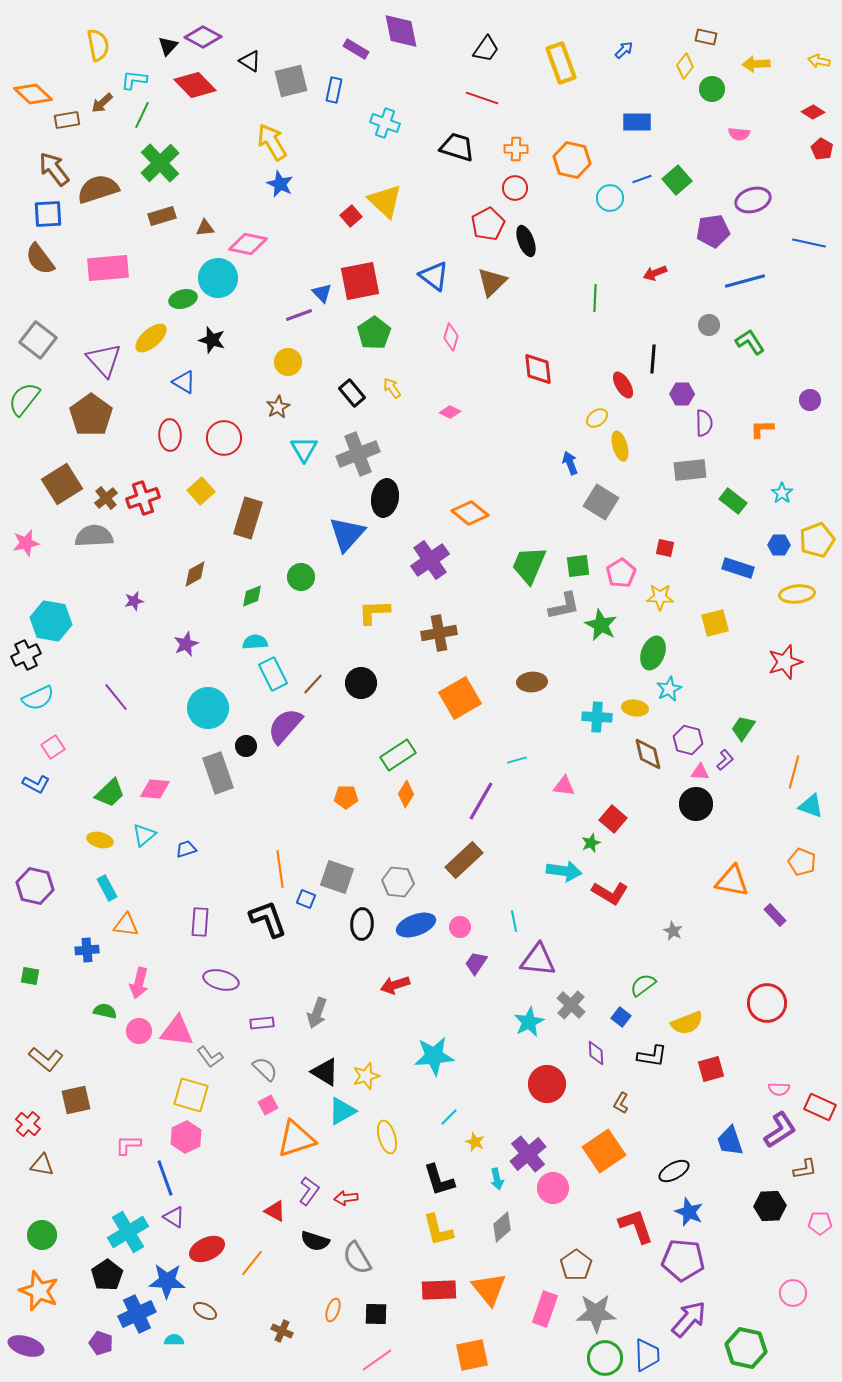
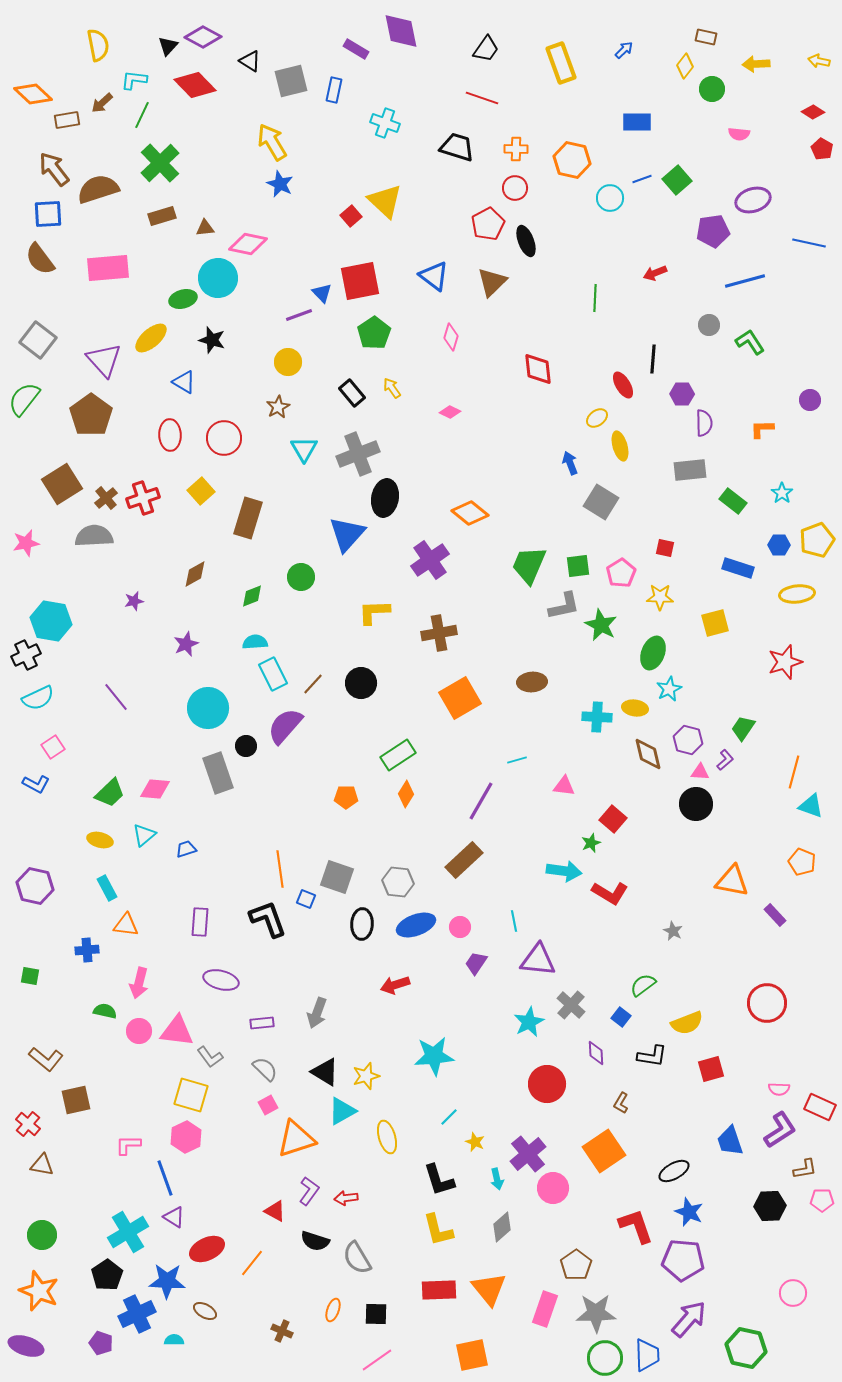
pink pentagon at (820, 1223): moved 2 px right, 23 px up
